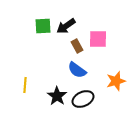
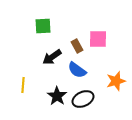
black arrow: moved 14 px left, 31 px down
yellow line: moved 2 px left
